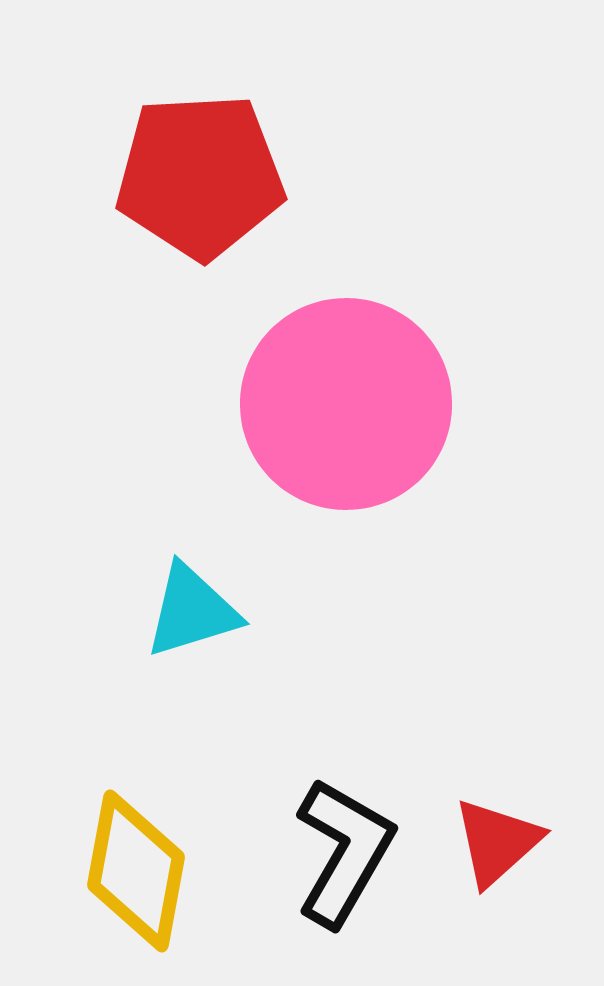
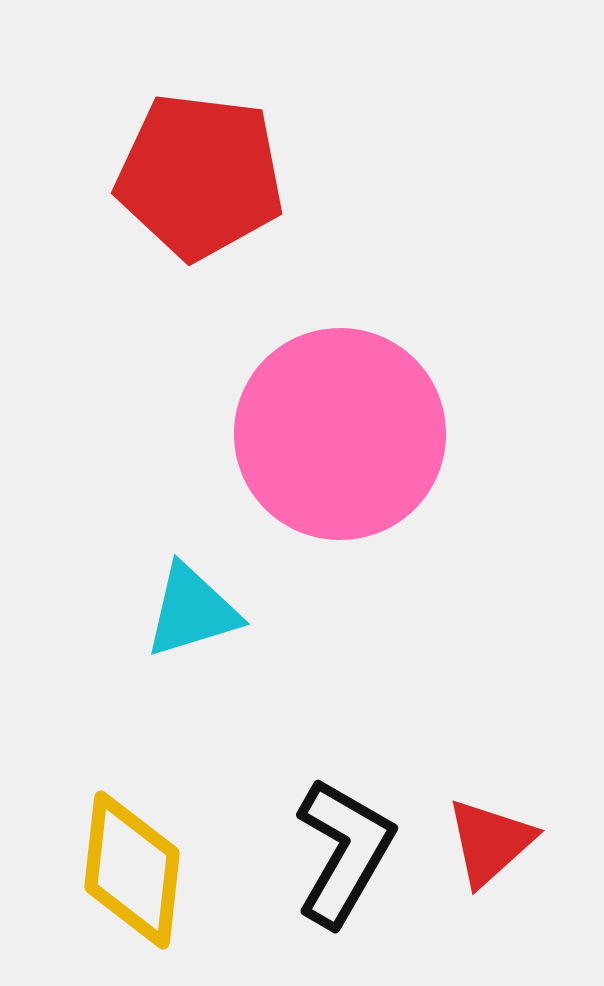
red pentagon: rotated 10 degrees clockwise
pink circle: moved 6 px left, 30 px down
red triangle: moved 7 px left
yellow diamond: moved 4 px left, 1 px up; rotated 4 degrees counterclockwise
